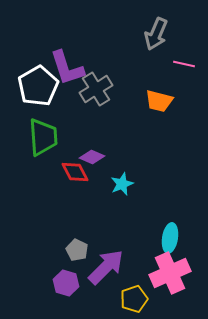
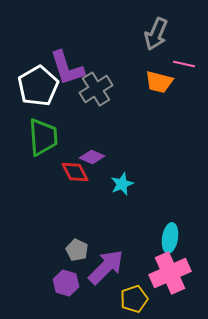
orange trapezoid: moved 19 px up
